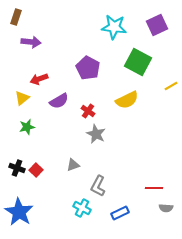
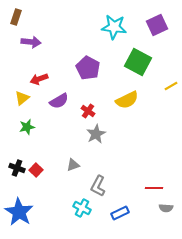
gray star: rotated 18 degrees clockwise
